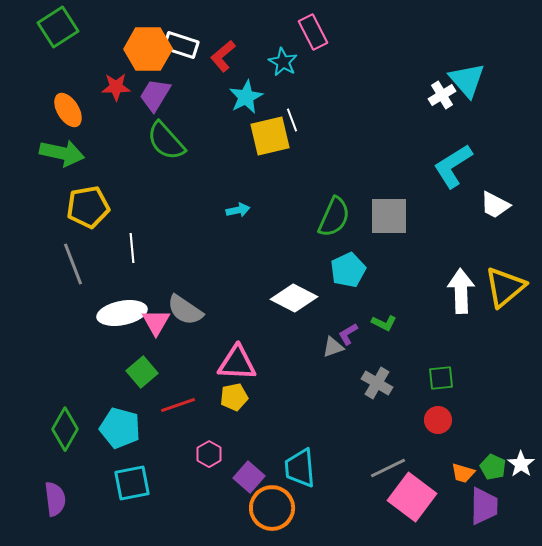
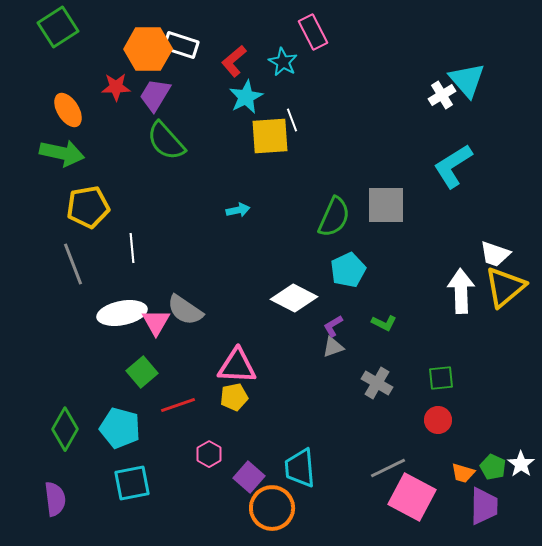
red L-shape at (223, 56): moved 11 px right, 5 px down
yellow square at (270, 136): rotated 9 degrees clockwise
white trapezoid at (495, 205): moved 49 px down; rotated 8 degrees counterclockwise
gray square at (389, 216): moved 3 px left, 11 px up
purple L-shape at (348, 334): moved 15 px left, 8 px up
pink triangle at (237, 363): moved 3 px down
pink square at (412, 497): rotated 9 degrees counterclockwise
